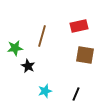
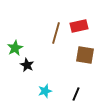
brown line: moved 14 px right, 3 px up
green star: rotated 21 degrees counterclockwise
black star: moved 1 px left, 1 px up
